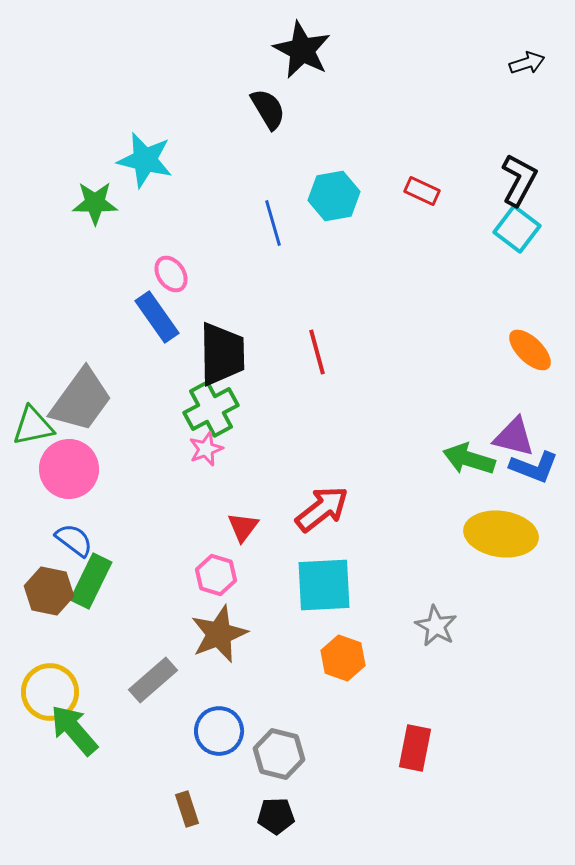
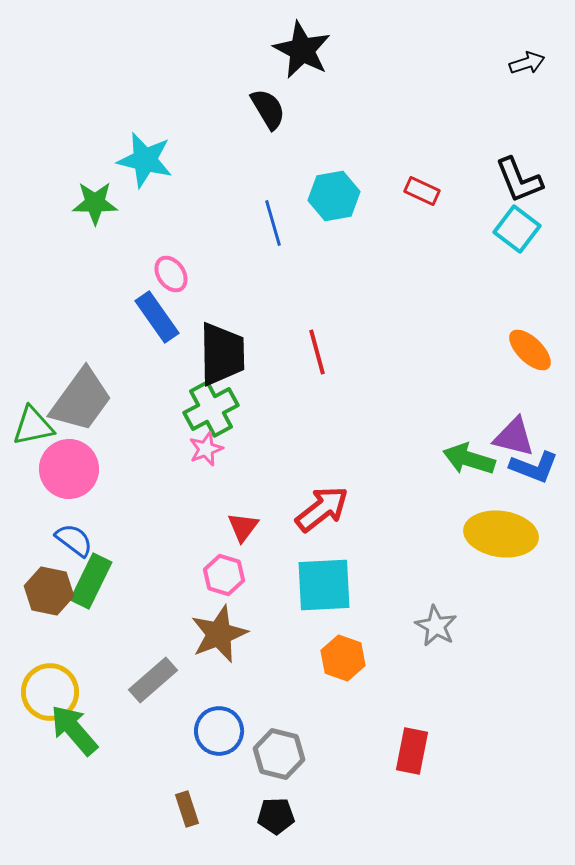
black L-shape at (519, 180): rotated 130 degrees clockwise
pink hexagon at (216, 575): moved 8 px right
red rectangle at (415, 748): moved 3 px left, 3 px down
